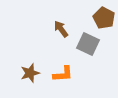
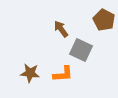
brown pentagon: moved 2 px down
gray square: moved 7 px left, 6 px down
brown star: rotated 24 degrees clockwise
